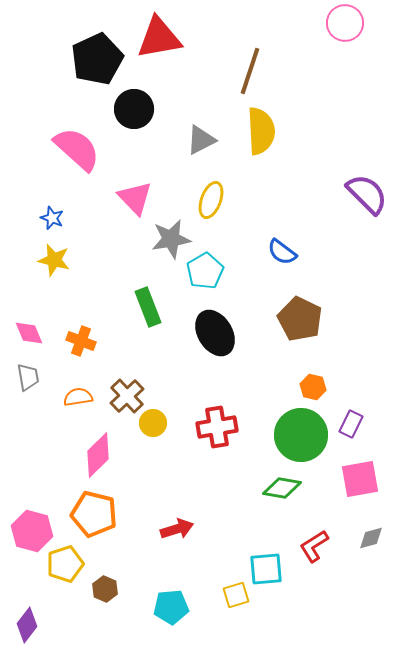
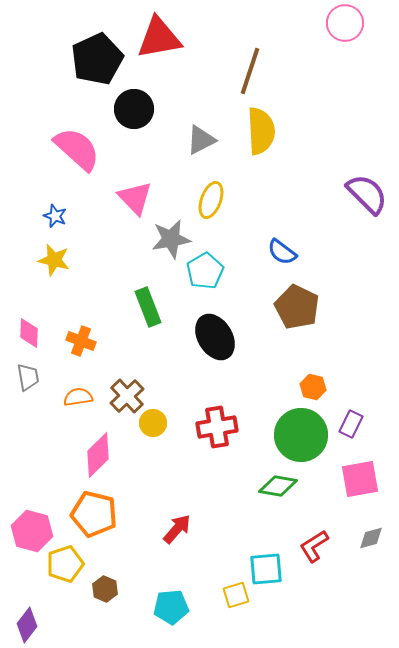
blue star at (52, 218): moved 3 px right, 2 px up
brown pentagon at (300, 319): moved 3 px left, 12 px up
pink diamond at (29, 333): rotated 24 degrees clockwise
black ellipse at (215, 333): moved 4 px down
green diamond at (282, 488): moved 4 px left, 2 px up
red arrow at (177, 529): rotated 32 degrees counterclockwise
